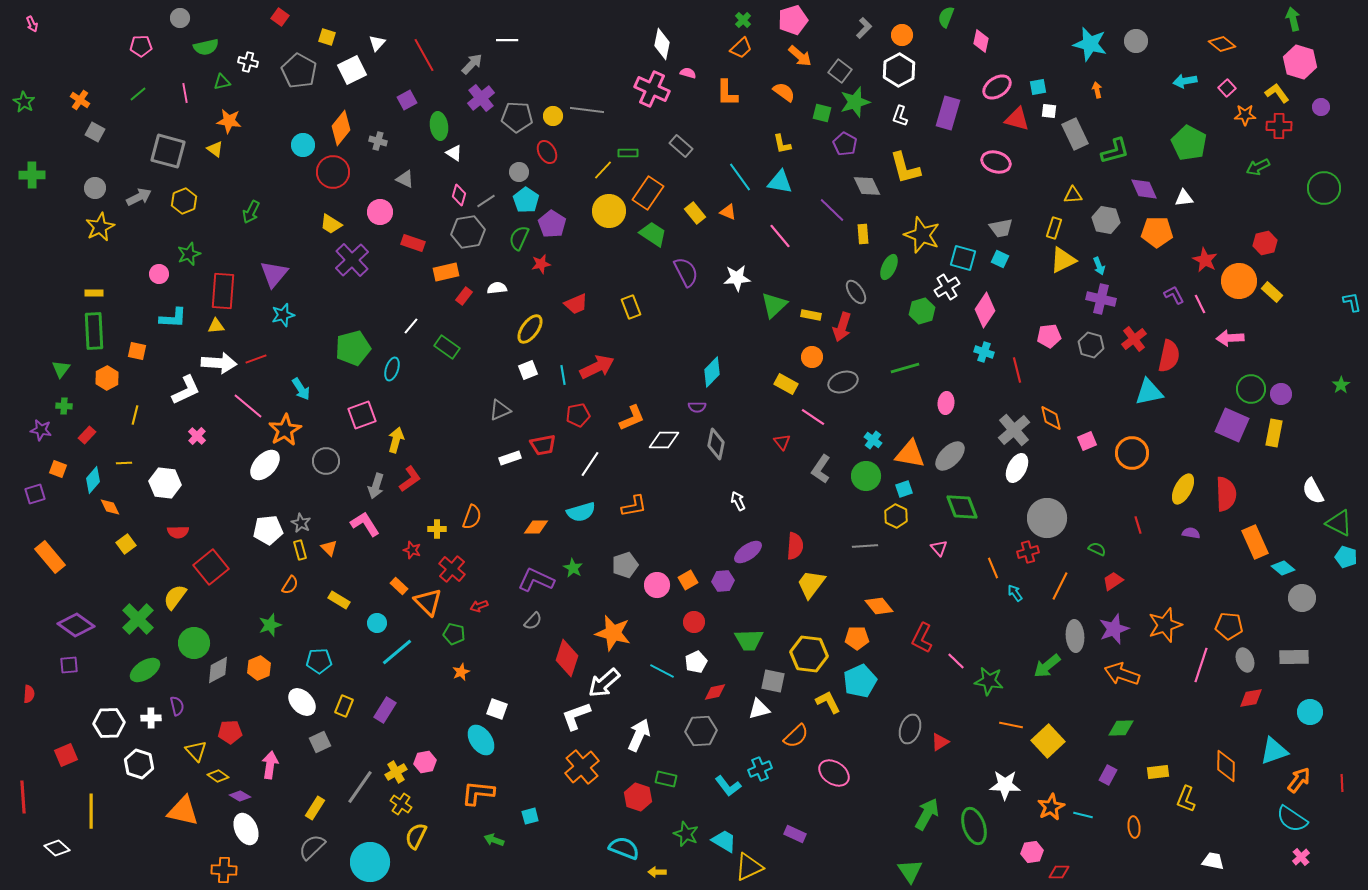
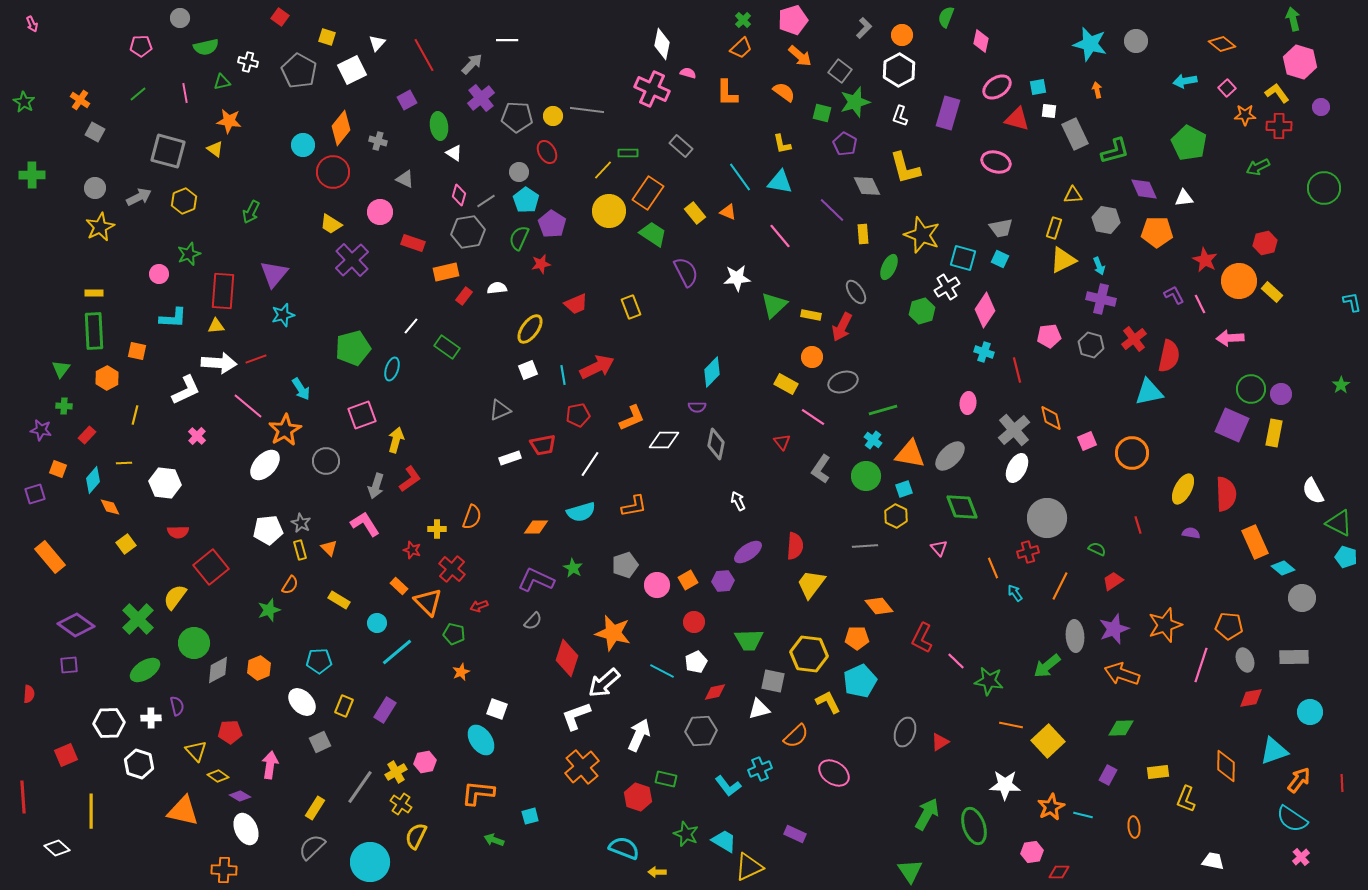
red arrow at (842, 327): rotated 8 degrees clockwise
green line at (905, 368): moved 22 px left, 42 px down
pink ellipse at (946, 403): moved 22 px right
green star at (270, 625): moved 1 px left, 15 px up
gray ellipse at (910, 729): moved 5 px left, 3 px down
